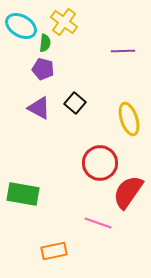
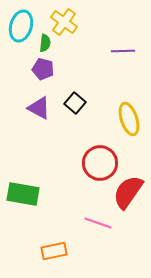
cyan ellipse: rotated 76 degrees clockwise
